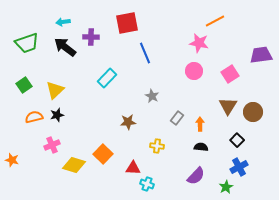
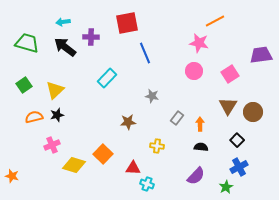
green trapezoid: rotated 145 degrees counterclockwise
gray star: rotated 16 degrees counterclockwise
orange star: moved 16 px down
